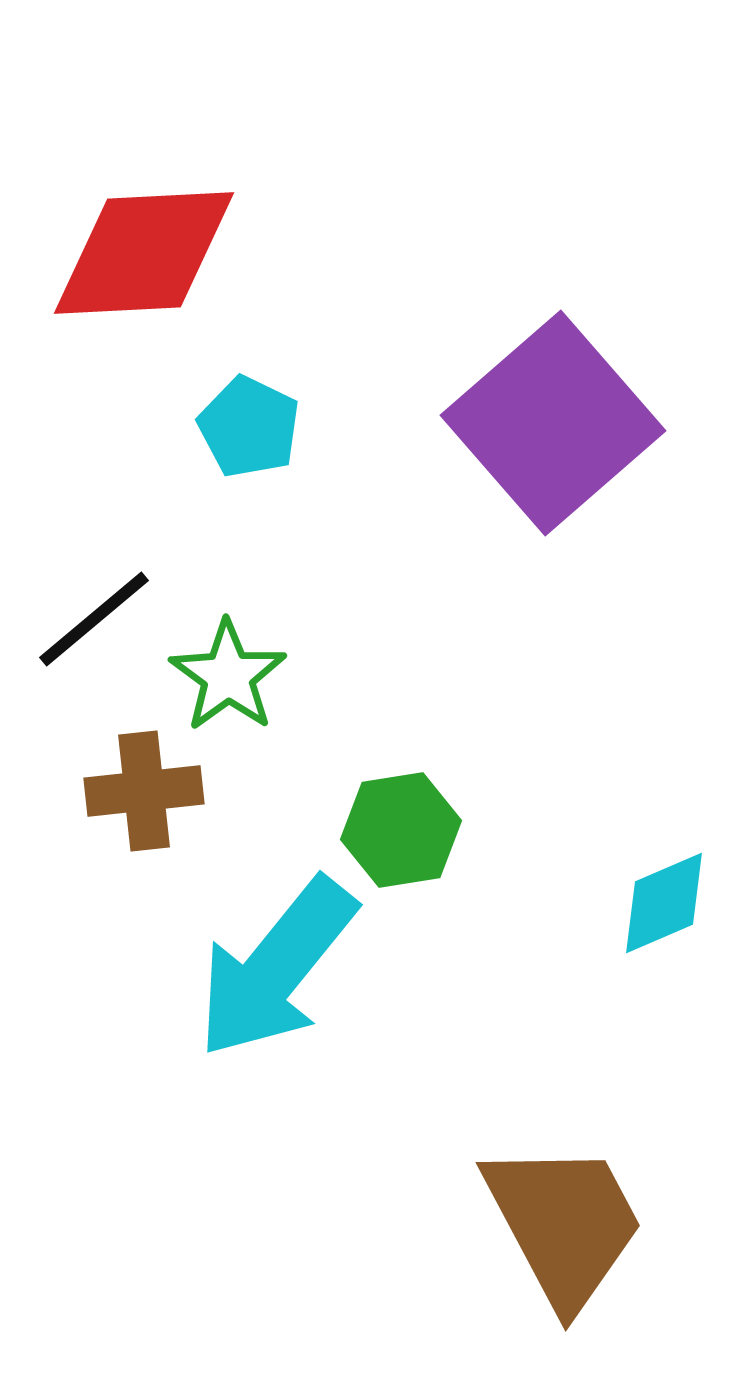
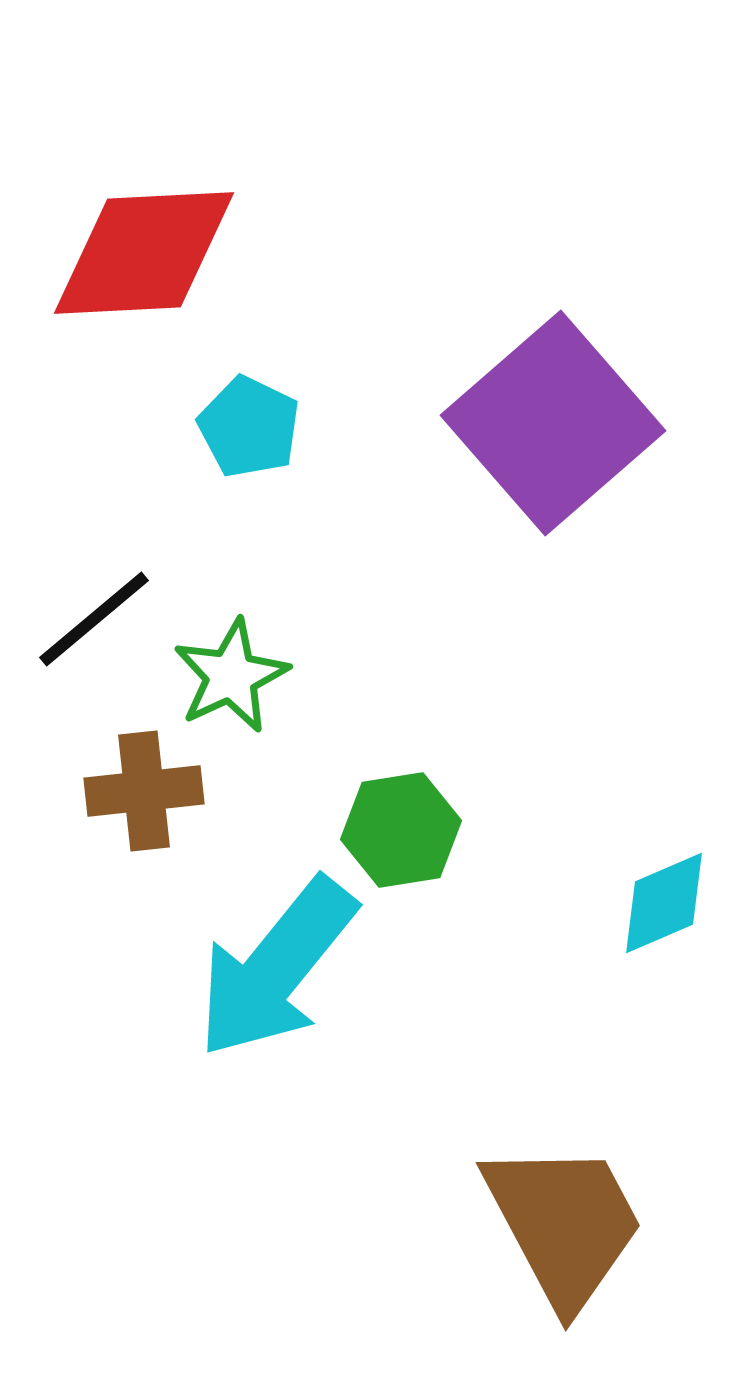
green star: moved 3 px right; rotated 11 degrees clockwise
